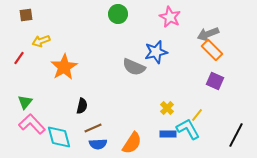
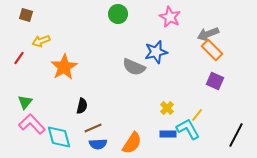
brown square: rotated 24 degrees clockwise
